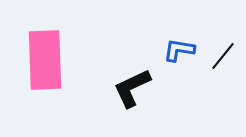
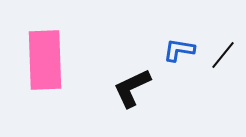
black line: moved 1 px up
